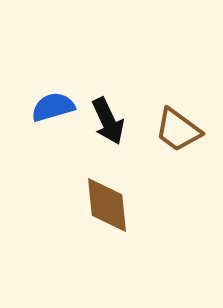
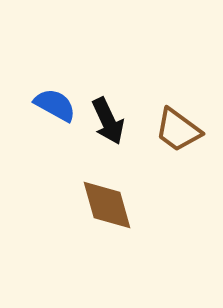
blue semicircle: moved 2 px right, 2 px up; rotated 45 degrees clockwise
brown diamond: rotated 10 degrees counterclockwise
